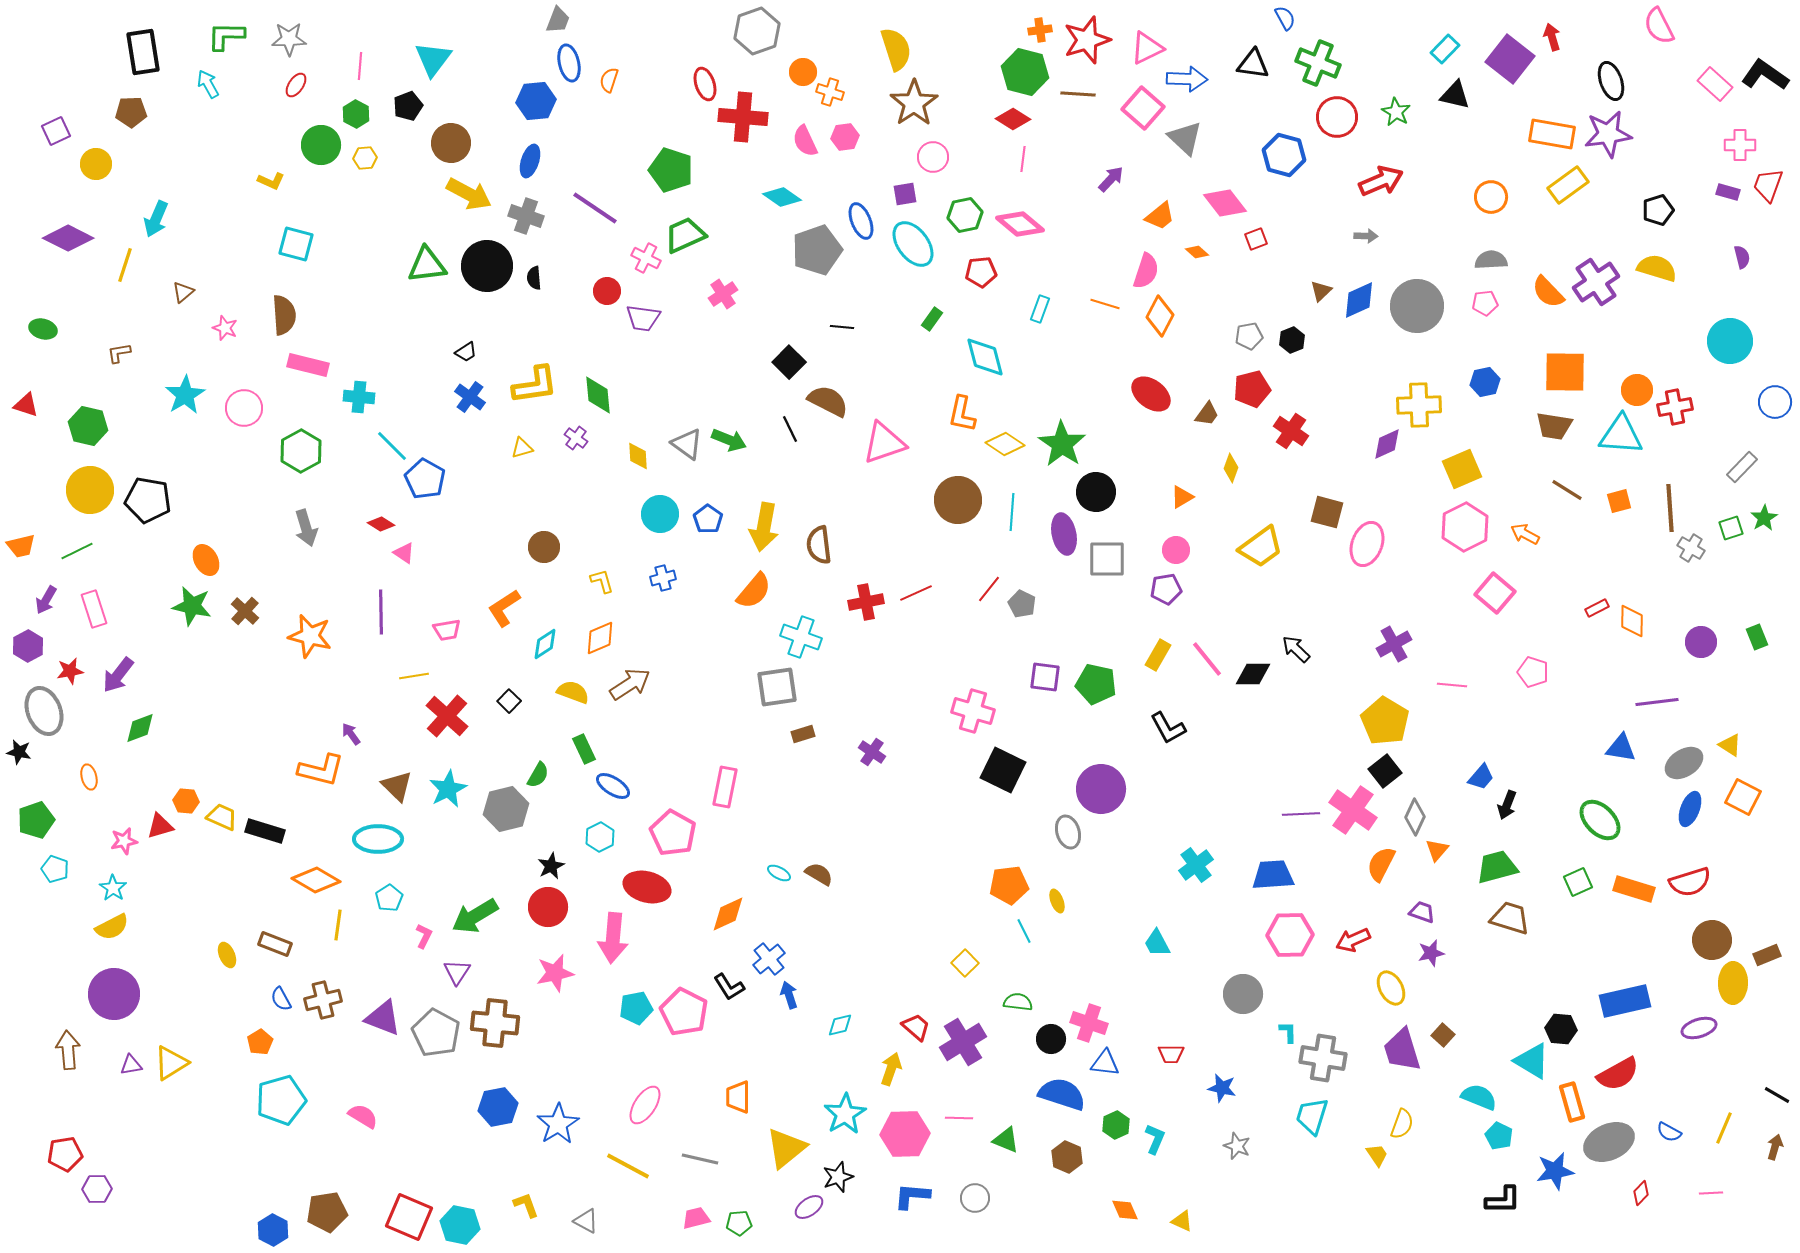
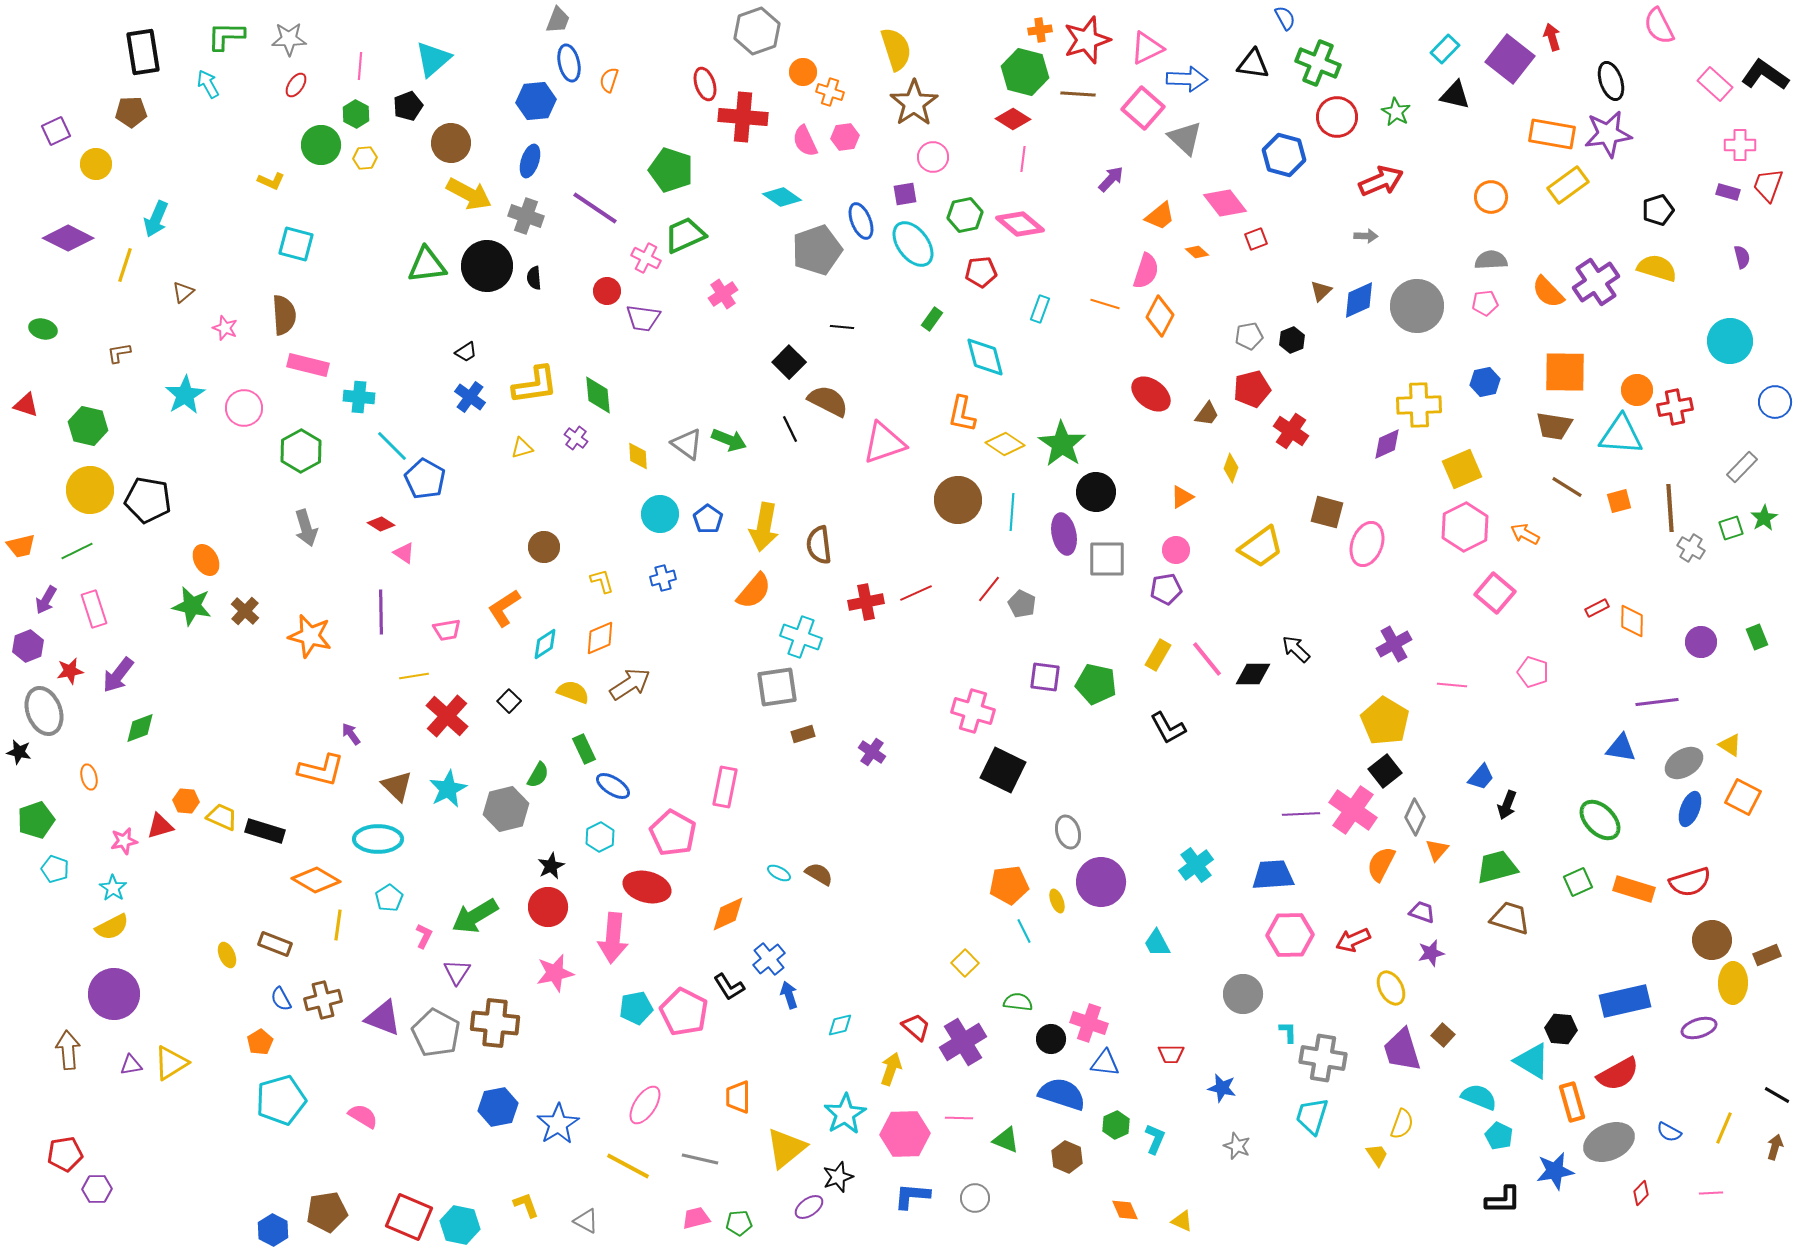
cyan triangle at (433, 59): rotated 12 degrees clockwise
brown line at (1567, 490): moved 3 px up
purple hexagon at (28, 646): rotated 8 degrees clockwise
purple circle at (1101, 789): moved 93 px down
